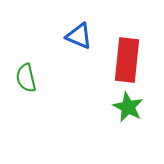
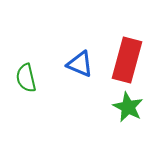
blue triangle: moved 1 px right, 28 px down
red rectangle: rotated 9 degrees clockwise
